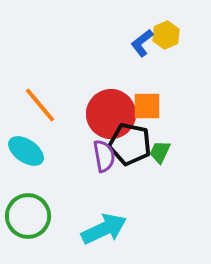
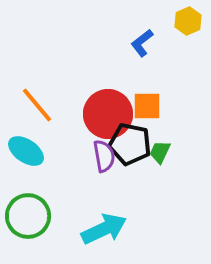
yellow hexagon: moved 22 px right, 14 px up
orange line: moved 3 px left
red circle: moved 3 px left
